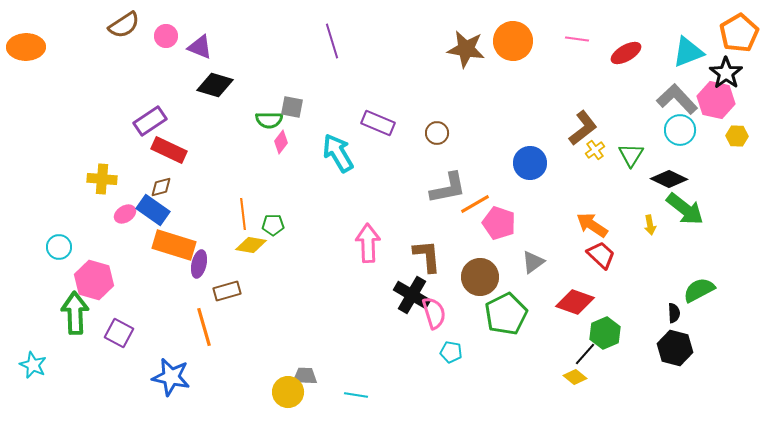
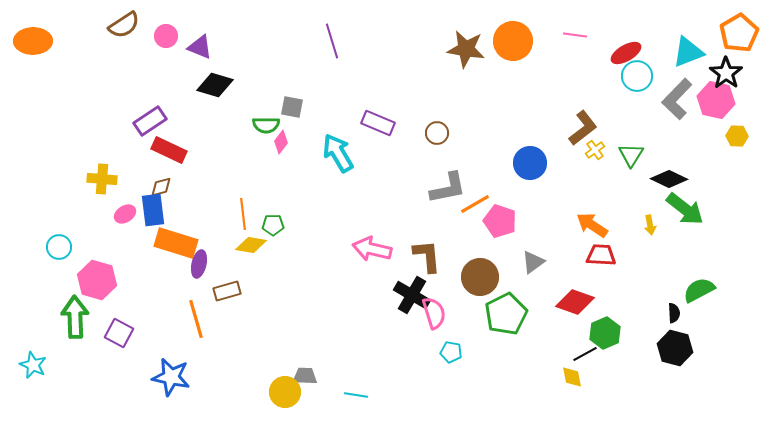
pink line at (577, 39): moved 2 px left, 4 px up
orange ellipse at (26, 47): moved 7 px right, 6 px up
gray L-shape at (677, 99): rotated 93 degrees counterclockwise
green semicircle at (269, 120): moved 3 px left, 5 px down
cyan circle at (680, 130): moved 43 px left, 54 px up
blue rectangle at (153, 210): rotated 48 degrees clockwise
pink pentagon at (499, 223): moved 1 px right, 2 px up
pink arrow at (368, 243): moved 4 px right, 6 px down; rotated 75 degrees counterclockwise
orange rectangle at (174, 245): moved 2 px right, 2 px up
red trapezoid at (601, 255): rotated 40 degrees counterclockwise
pink hexagon at (94, 280): moved 3 px right
green arrow at (75, 313): moved 4 px down
orange line at (204, 327): moved 8 px left, 8 px up
black line at (585, 354): rotated 20 degrees clockwise
yellow diamond at (575, 377): moved 3 px left; rotated 40 degrees clockwise
yellow circle at (288, 392): moved 3 px left
